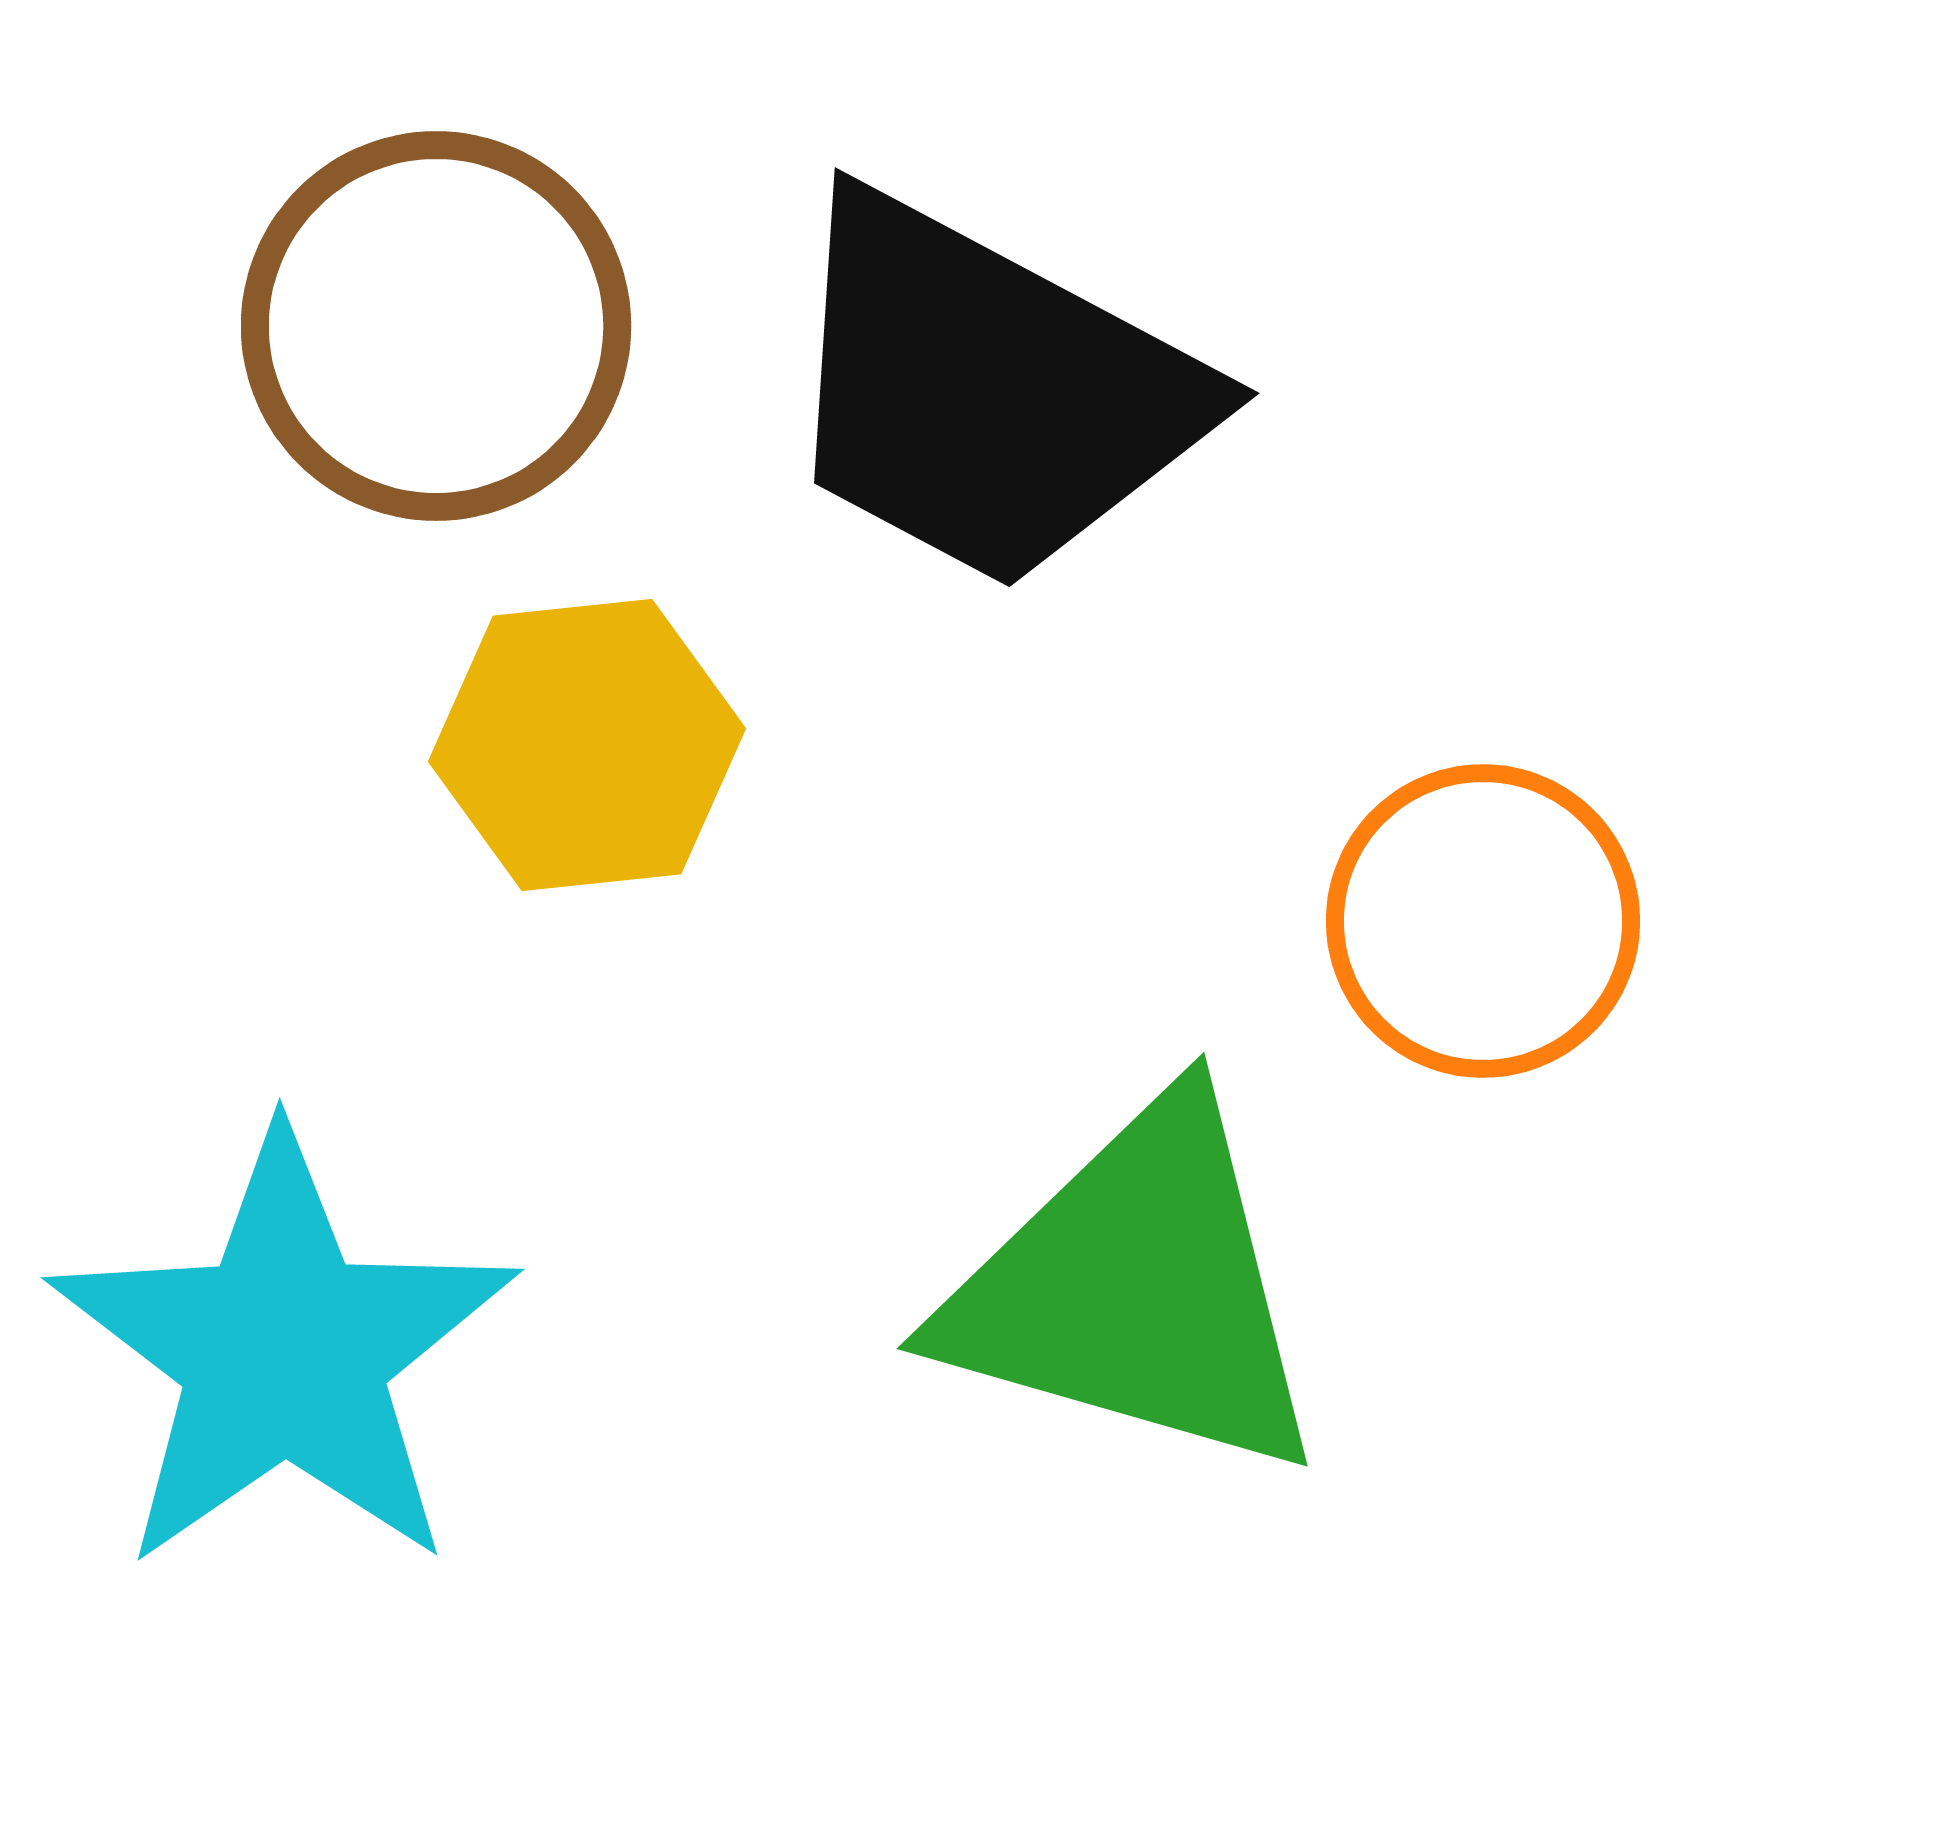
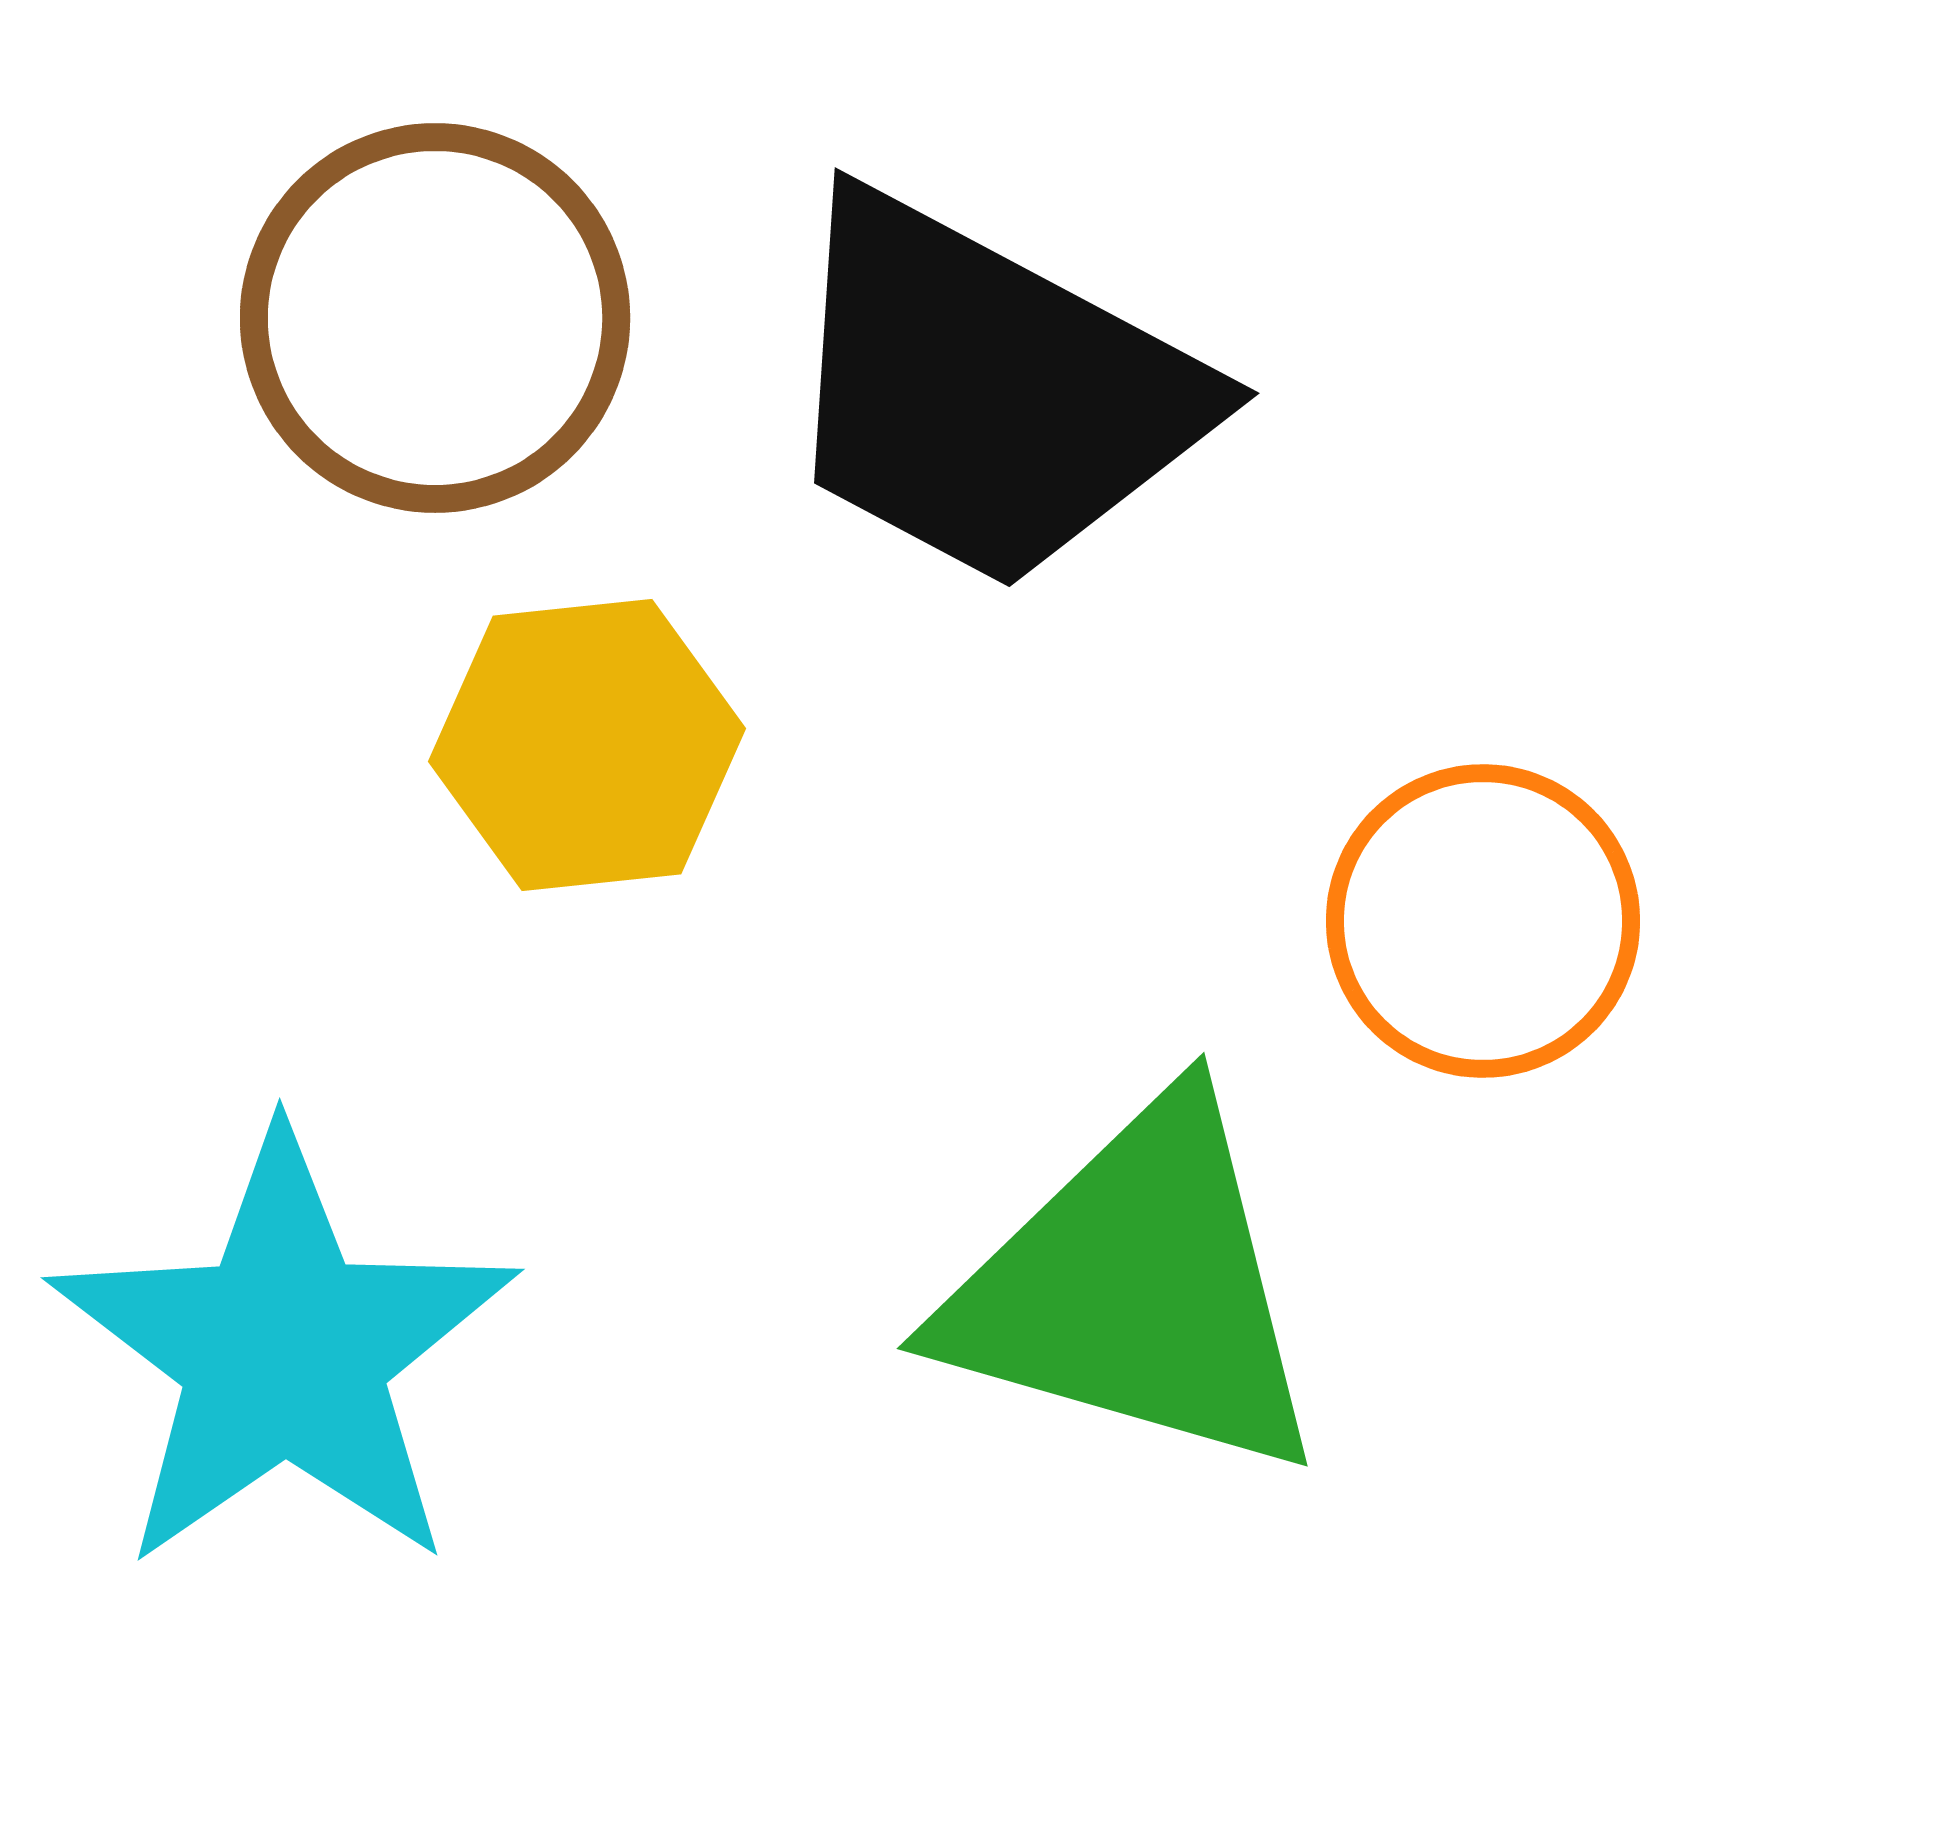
brown circle: moved 1 px left, 8 px up
